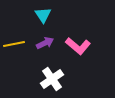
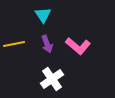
purple arrow: moved 2 px right, 1 px down; rotated 96 degrees clockwise
